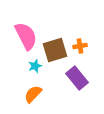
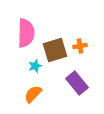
pink semicircle: moved 3 px up; rotated 28 degrees clockwise
purple rectangle: moved 5 px down
